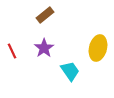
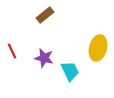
purple star: moved 10 px down; rotated 24 degrees counterclockwise
cyan trapezoid: rotated 10 degrees clockwise
